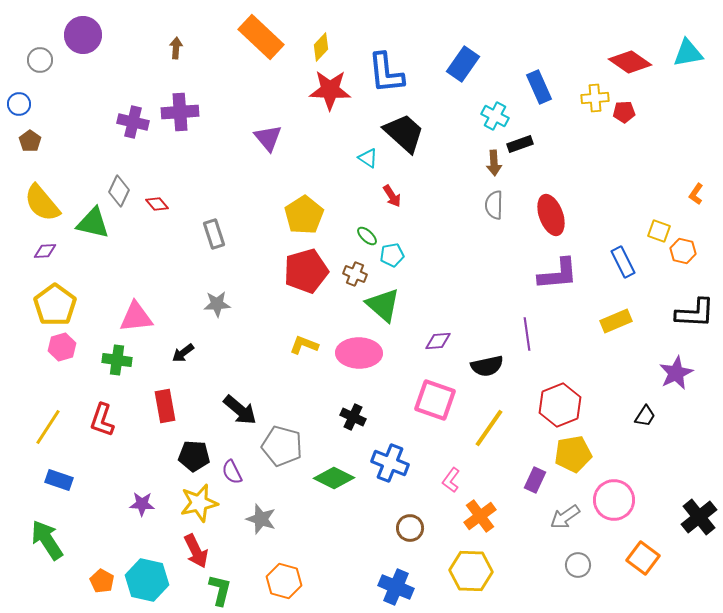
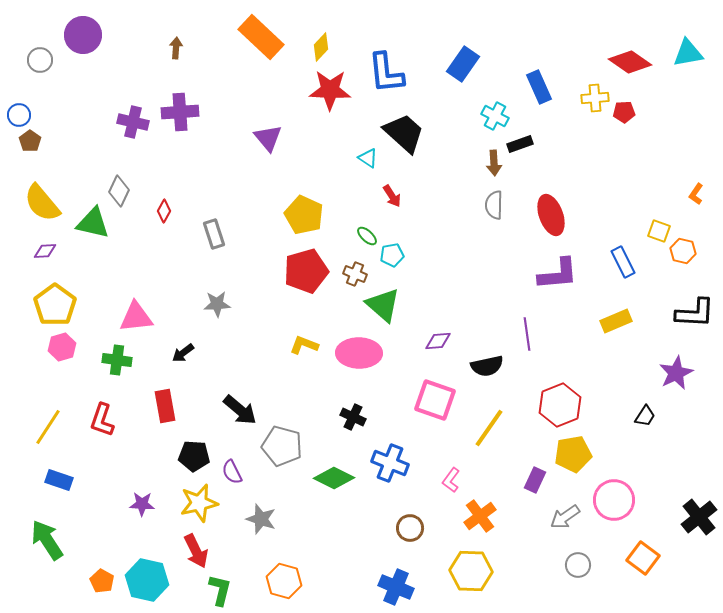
blue circle at (19, 104): moved 11 px down
red diamond at (157, 204): moved 7 px right, 7 px down; rotated 70 degrees clockwise
yellow pentagon at (304, 215): rotated 15 degrees counterclockwise
